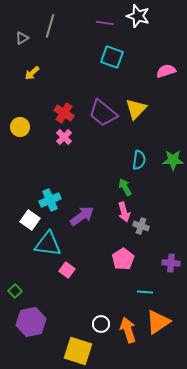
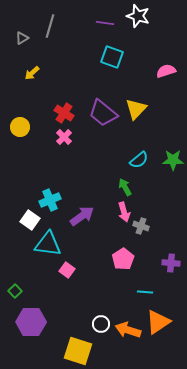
cyan semicircle: rotated 42 degrees clockwise
purple hexagon: rotated 12 degrees clockwise
orange arrow: rotated 55 degrees counterclockwise
